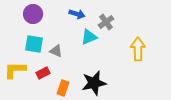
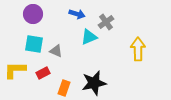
orange rectangle: moved 1 px right
